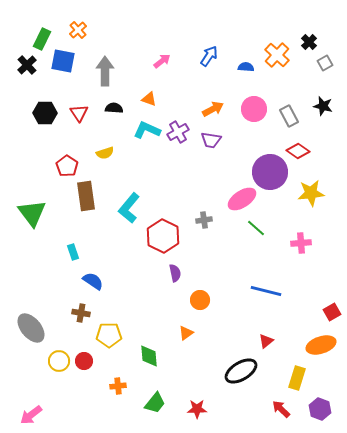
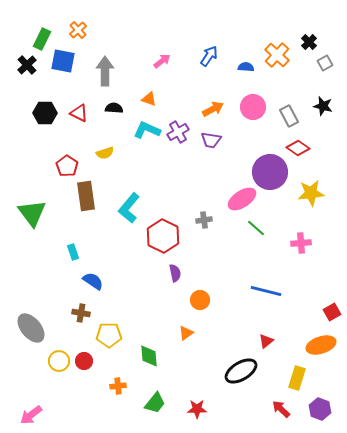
pink circle at (254, 109): moved 1 px left, 2 px up
red triangle at (79, 113): rotated 30 degrees counterclockwise
red diamond at (298, 151): moved 3 px up
